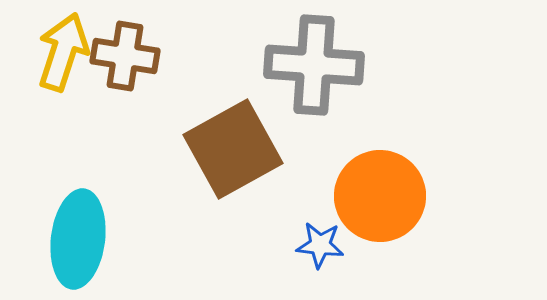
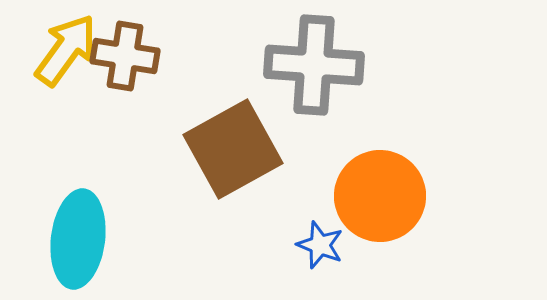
yellow arrow: moved 3 px right, 2 px up; rotated 18 degrees clockwise
blue star: rotated 15 degrees clockwise
